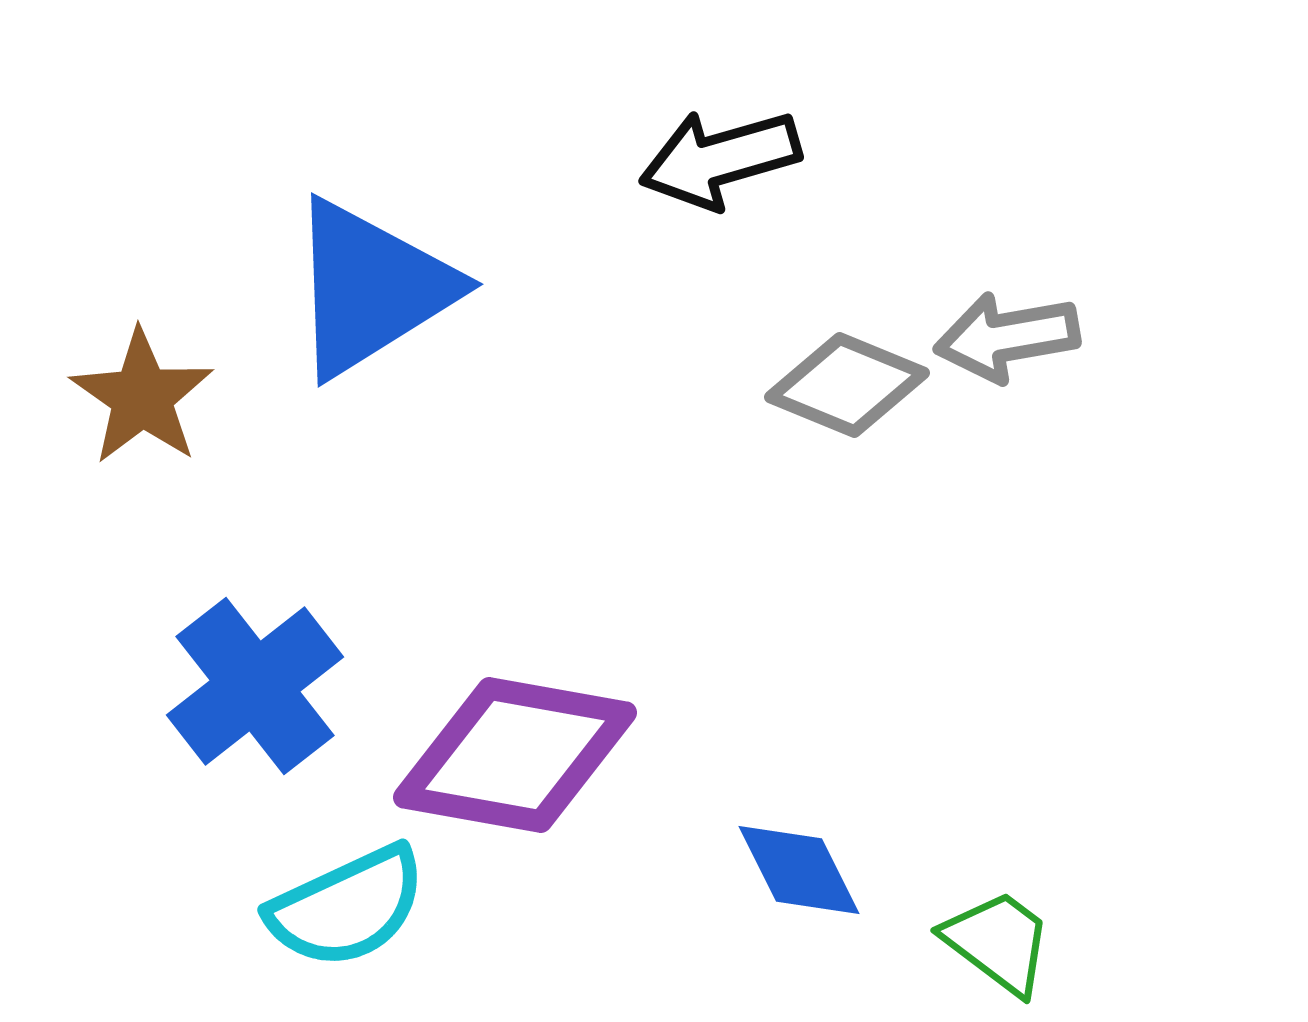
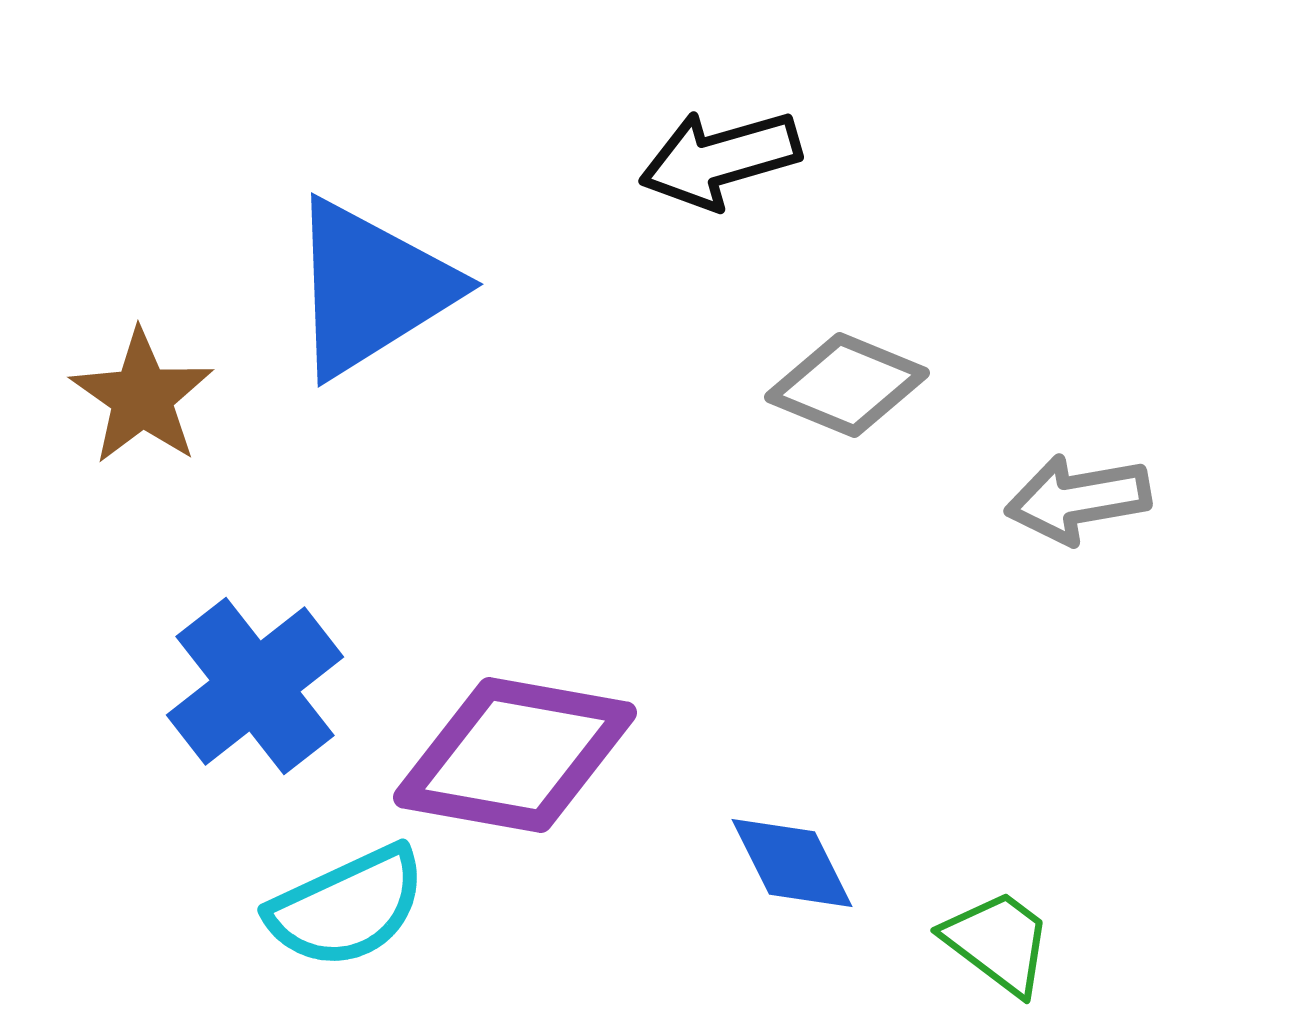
gray arrow: moved 71 px right, 162 px down
blue diamond: moved 7 px left, 7 px up
